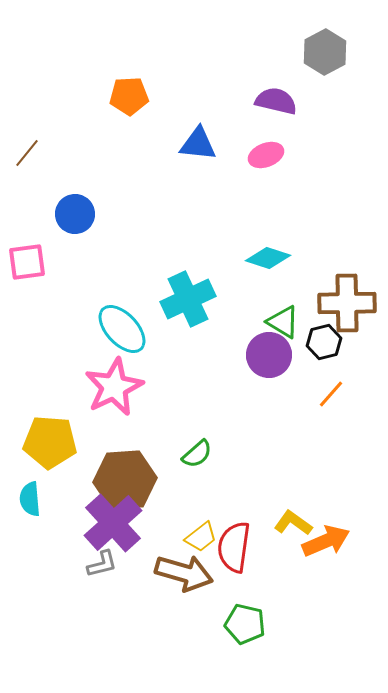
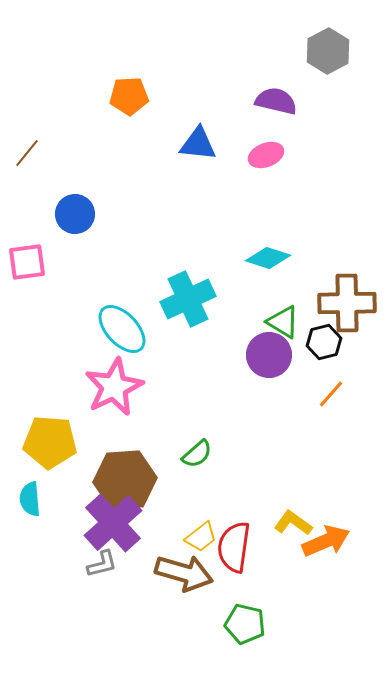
gray hexagon: moved 3 px right, 1 px up
